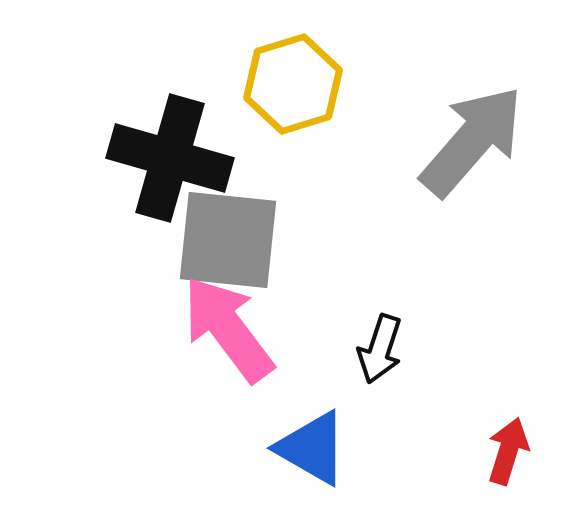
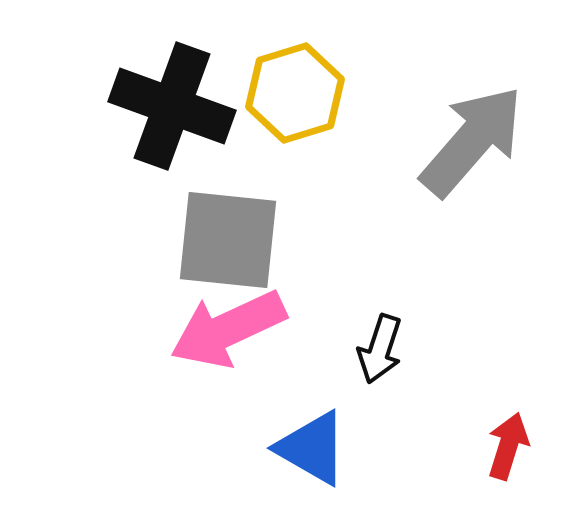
yellow hexagon: moved 2 px right, 9 px down
black cross: moved 2 px right, 52 px up; rotated 4 degrees clockwise
pink arrow: rotated 78 degrees counterclockwise
red arrow: moved 5 px up
